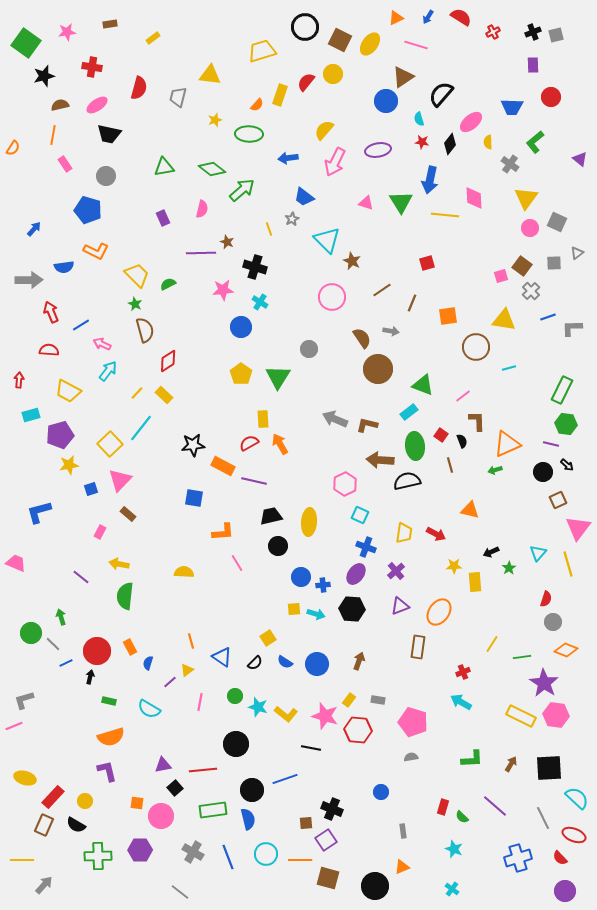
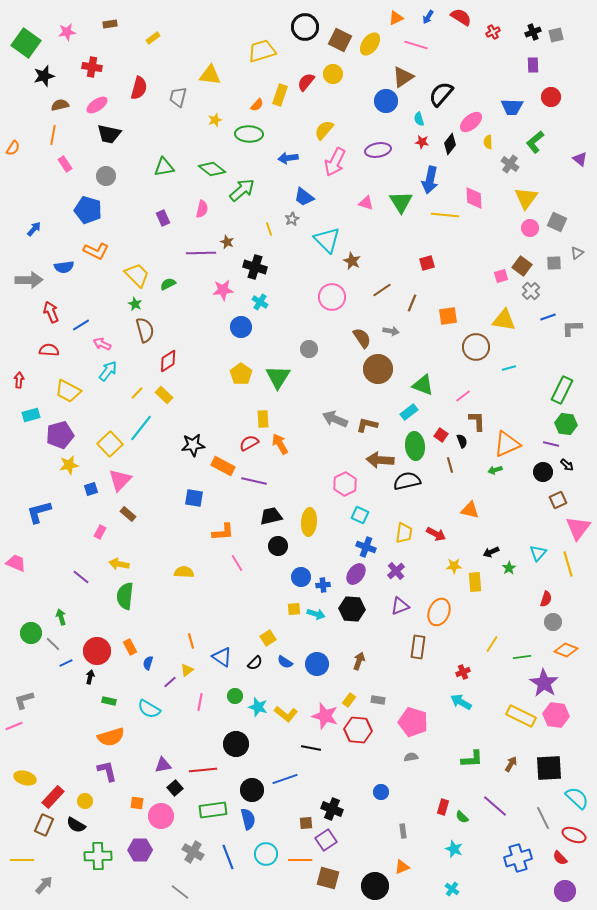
orange ellipse at (439, 612): rotated 12 degrees counterclockwise
